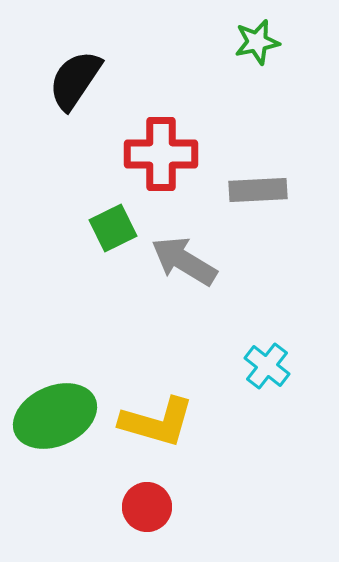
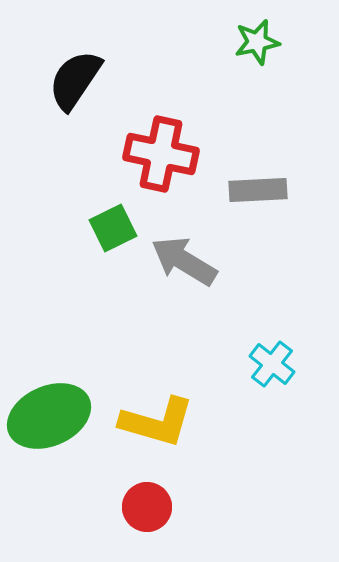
red cross: rotated 12 degrees clockwise
cyan cross: moved 5 px right, 2 px up
green ellipse: moved 6 px left
